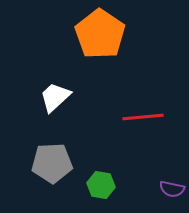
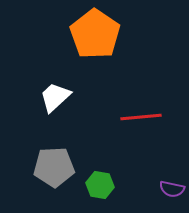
orange pentagon: moved 5 px left
red line: moved 2 px left
gray pentagon: moved 2 px right, 4 px down
green hexagon: moved 1 px left
